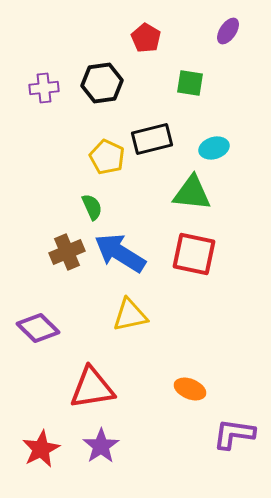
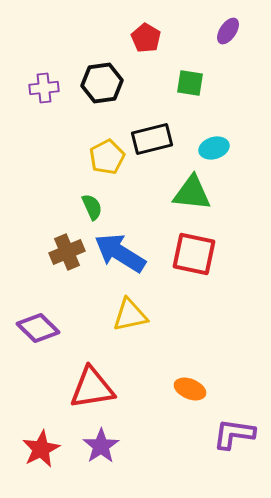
yellow pentagon: rotated 20 degrees clockwise
